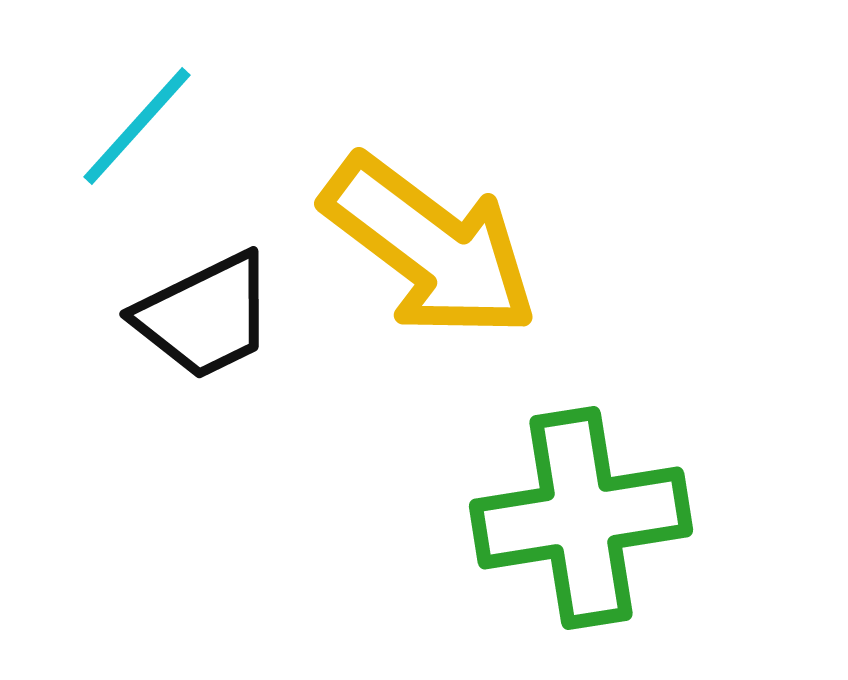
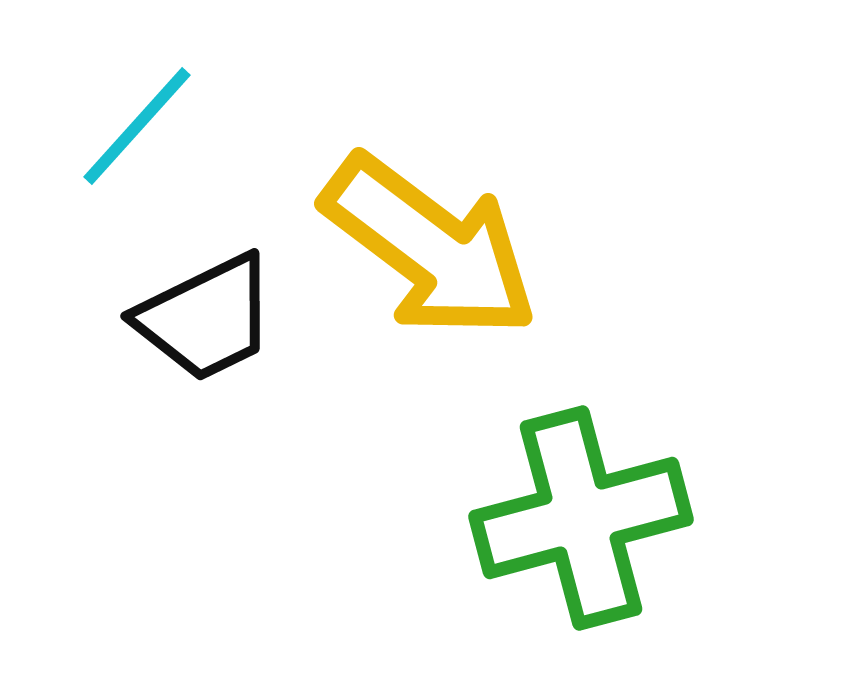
black trapezoid: moved 1 px right, 2 px down
green cross: rotated 6 degrees counterclockwise
